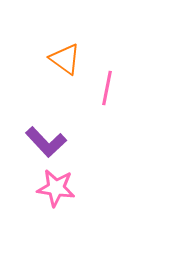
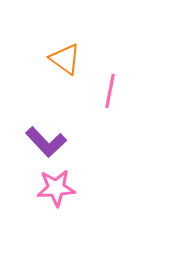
pink line: moved 3 px right, 3 px down
pink star: rotated 12 degrees counterclockwise
